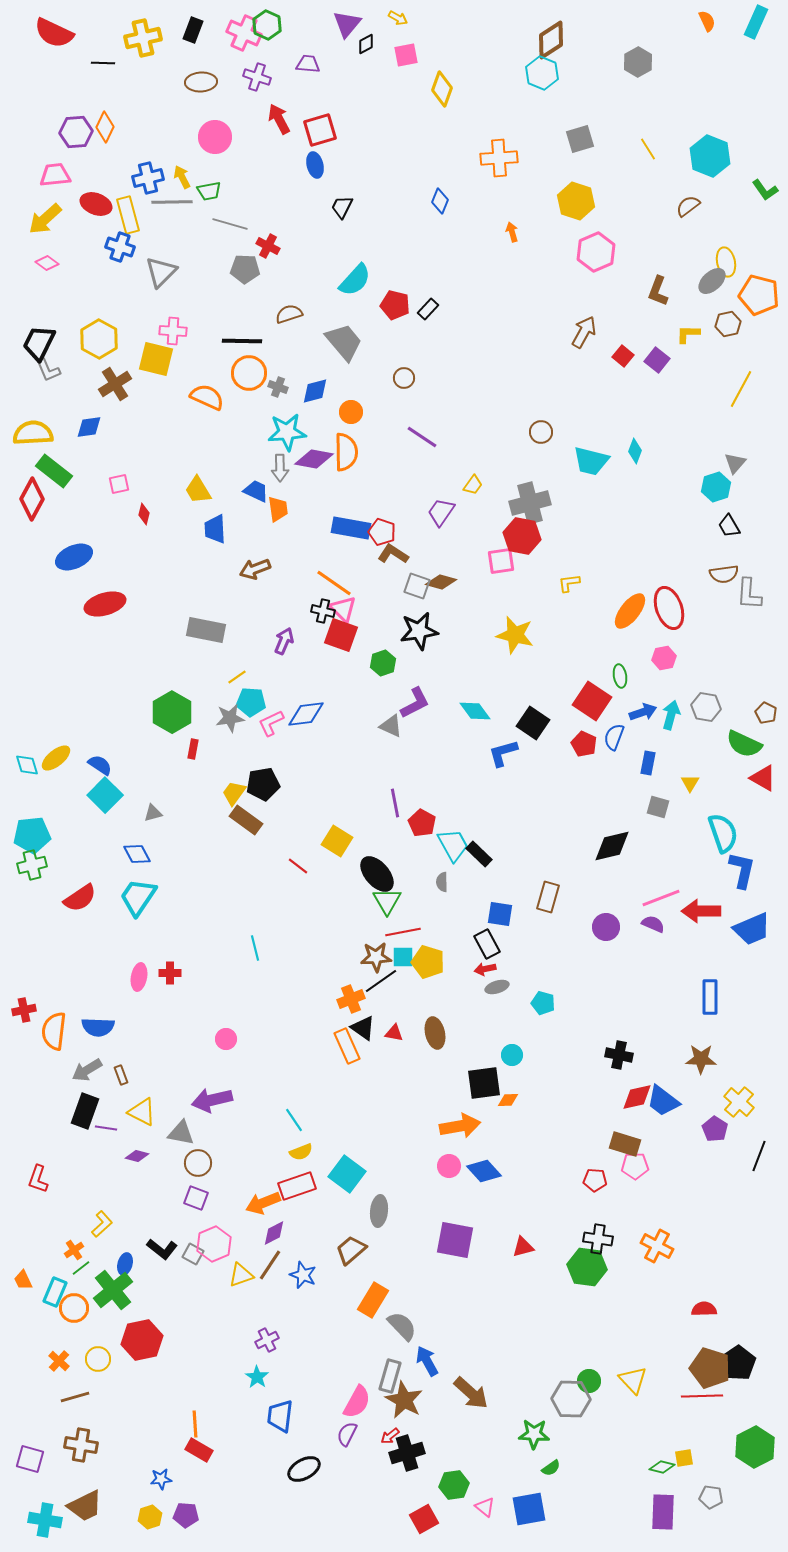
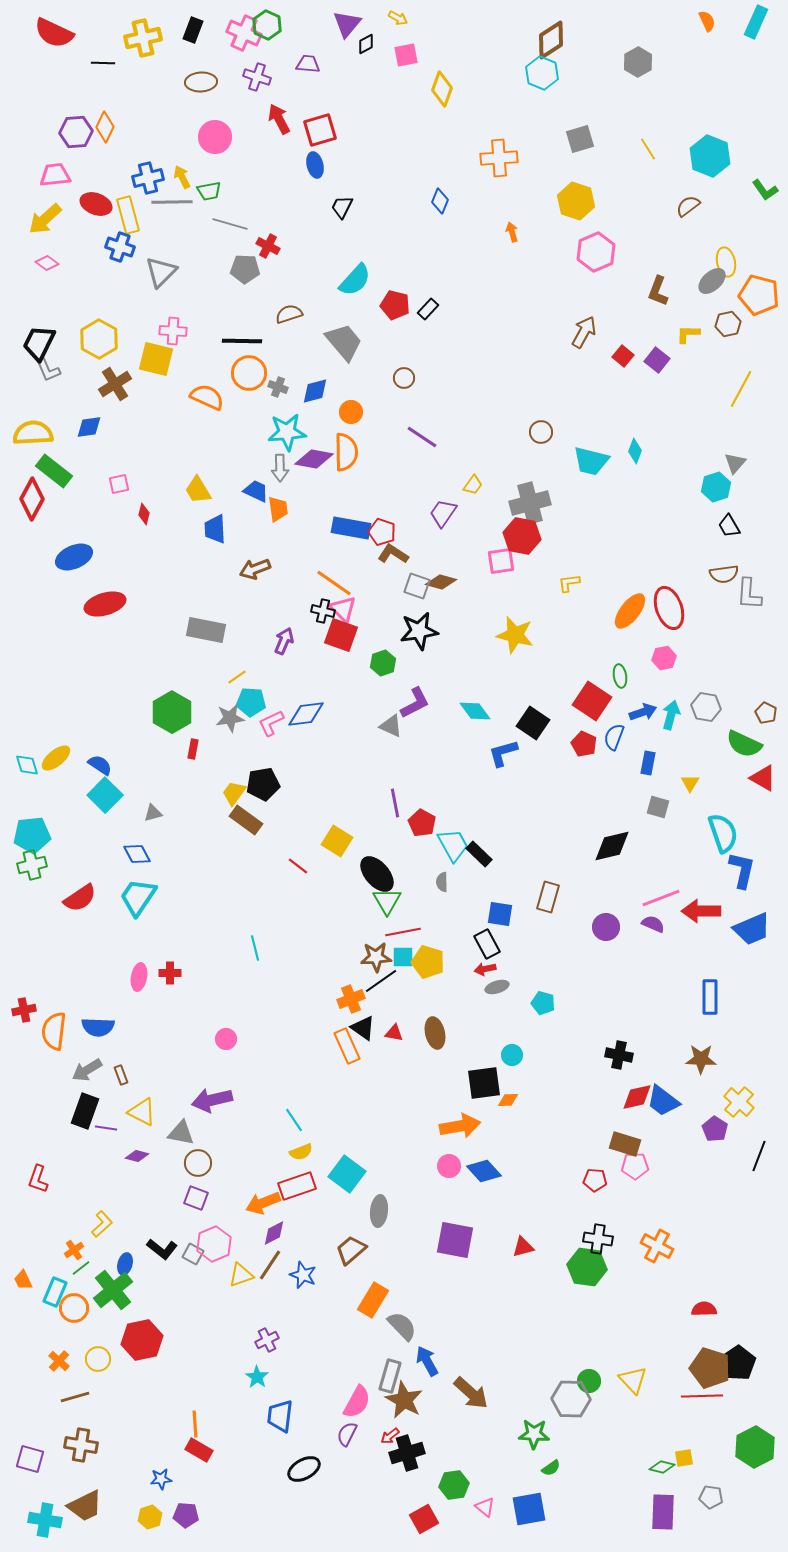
purple trapezoid at (441, 512): moved 2 px right, 1 px down
